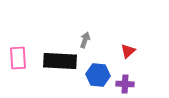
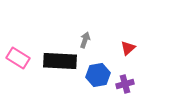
red triangle: moved 3 px up
pink rectangle: rotated 55 degrees counterclockwise
blue hexagon: rotated 15 degrees counterclockwise
purple cross: rotated 18 degrees counterclockwise
